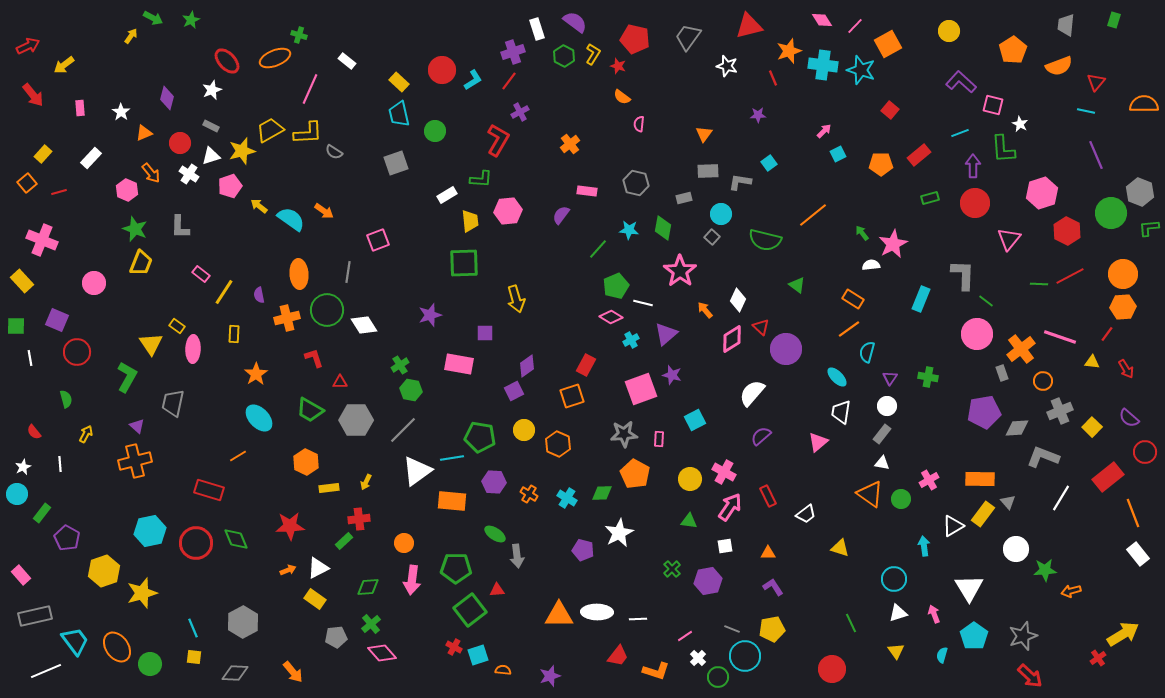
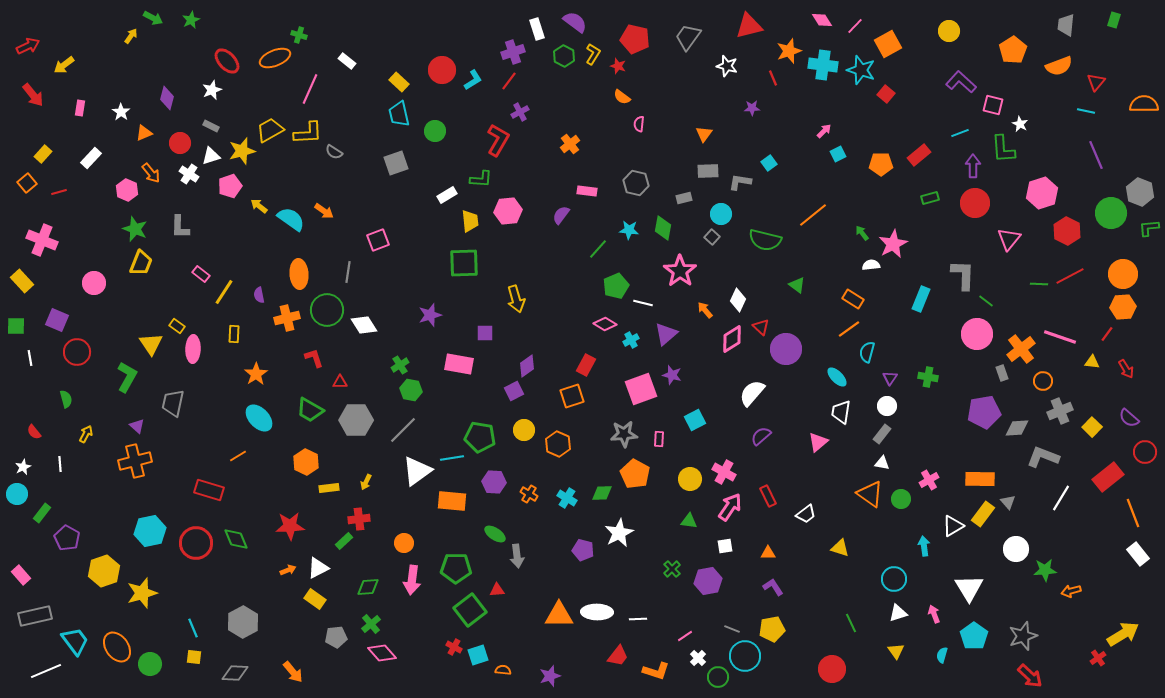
pink rectangle at (80, 108): rotated 14 degrees clockwise
red square at (890, 110): moved 4 px left, 16 px up
purple star at (758, 115): moved 6 px left, 7 px up
pink diamond at (611, 317): moved 6 px left, 7 px down
